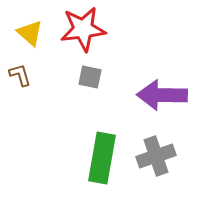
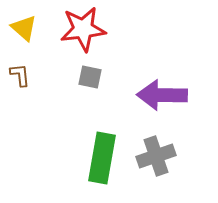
yellow triangle: moved 6 px left, 5 px up
brown L-shape: rotated 10 degrees clockwise
